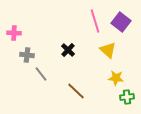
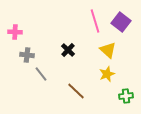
pink cross: moved 1 px right, 1 px up
yellow star: moved 9 px left, 4 px up; rotated 28 degrees counterclockwise
green cross: moved 1 px left, 1 px up
